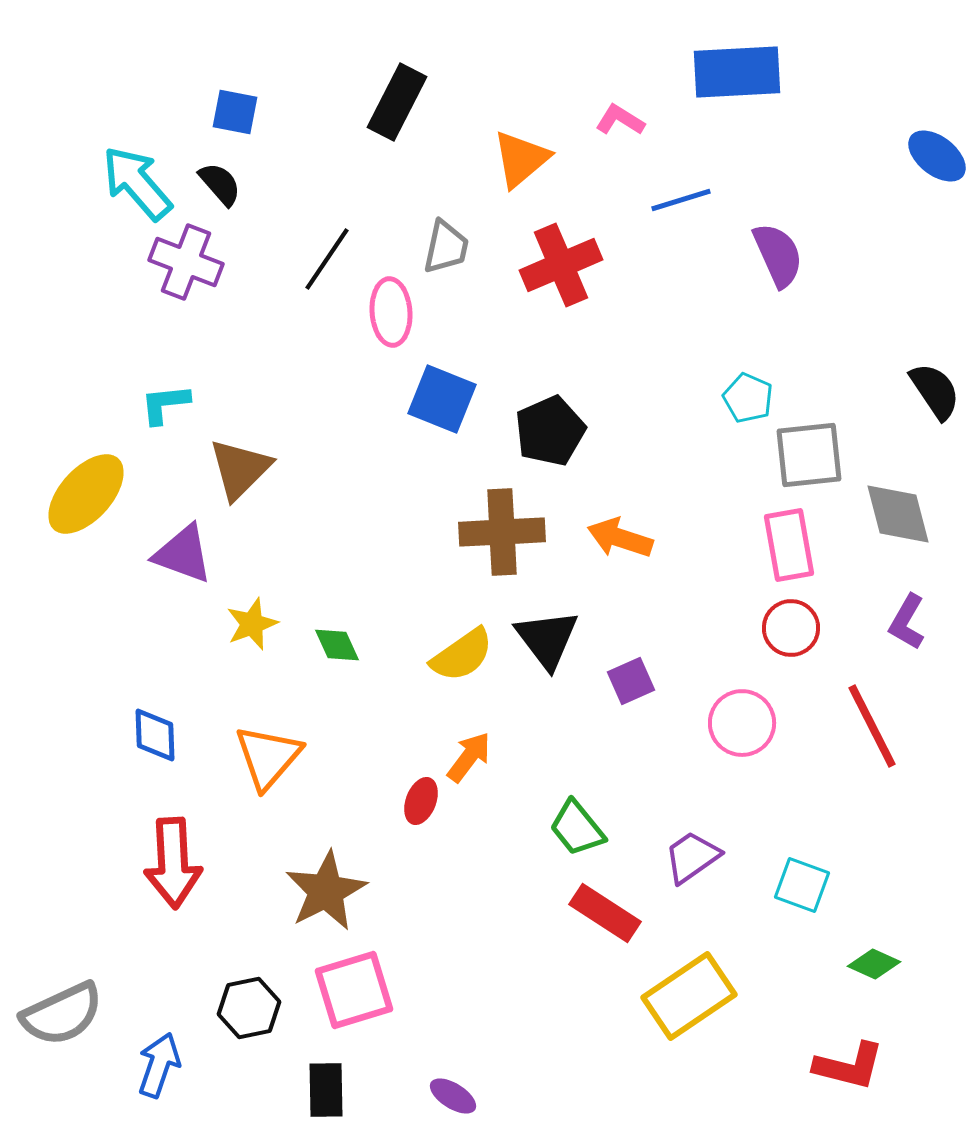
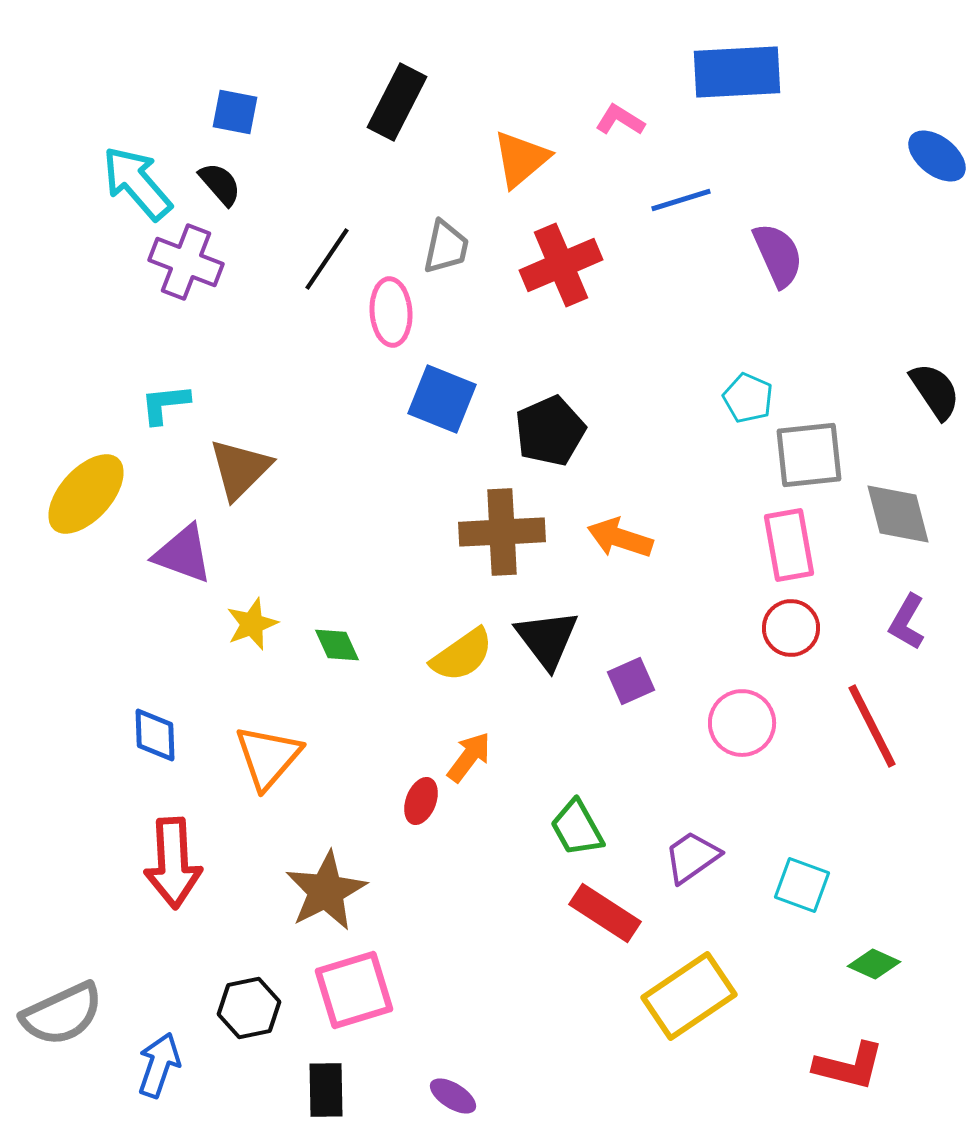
green trapezoid at (577, 828): rotated 10 degrees clockwise
